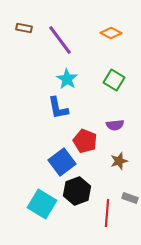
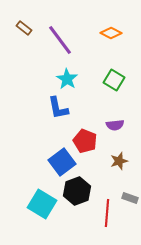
brown rectangle: rotated 28 degrees clockwise
